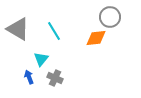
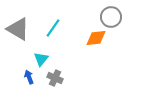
gray circle: moved 1 px right
cyan line: moved 1 px left, 3 px up; rotated 66 degrees clockwise
